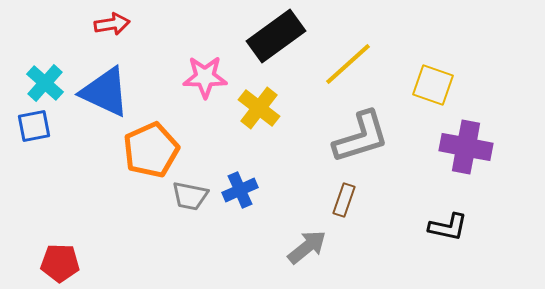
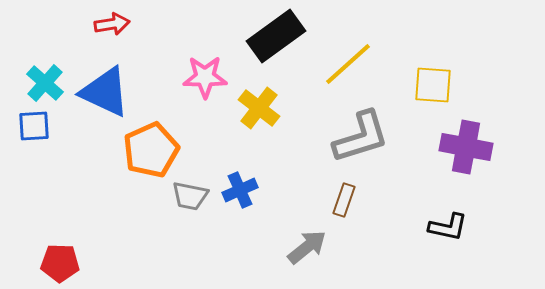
yellow square: rotated 15 degrees counterclockwise
blue square: rotated 8 degrees clockwise
